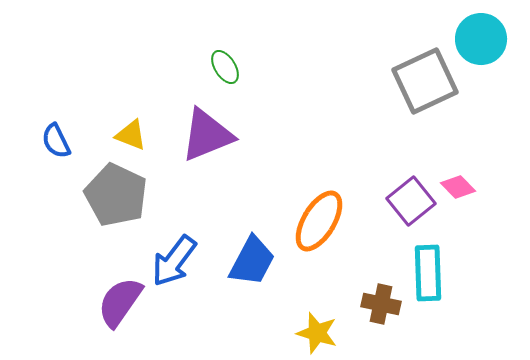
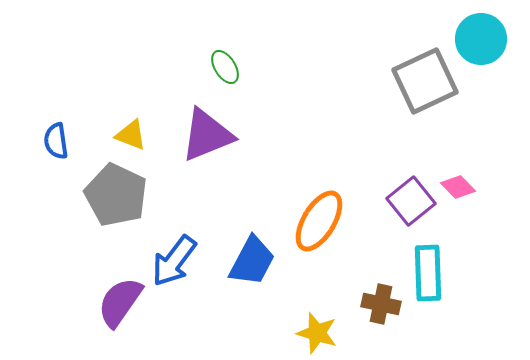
blue semicircle: rotated 18 degrees clockwise
